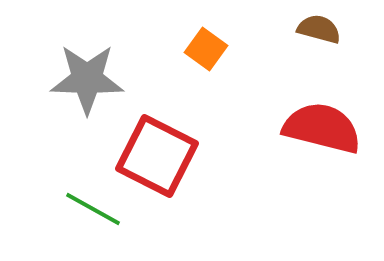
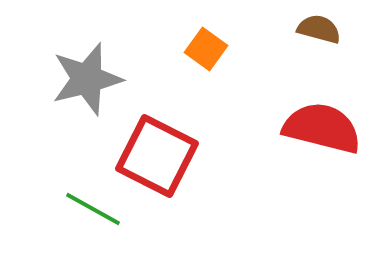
gray star: rotated 16 degrees counterclockwise
